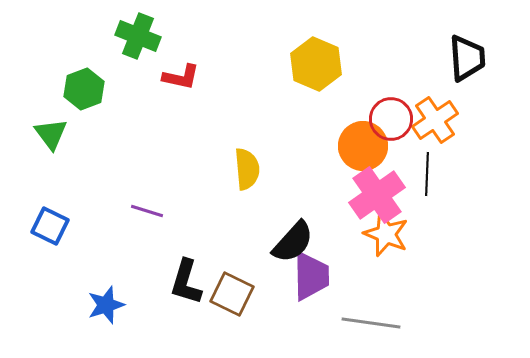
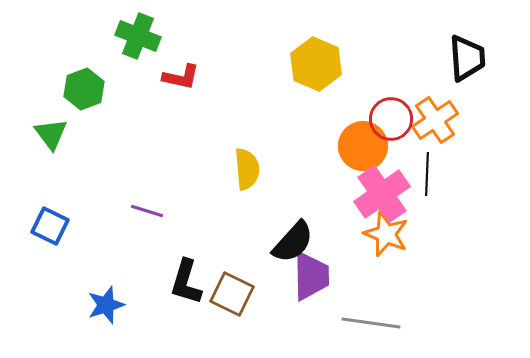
pink cross: moved 5 px right, 1 px up
